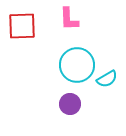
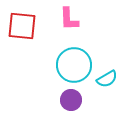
red square: rotated 8 degrees clockwise
cyan circle: moved 3 px left
purple circle: moved 1 px right, 4 px up
